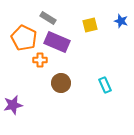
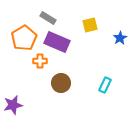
blue star: moved 1 px left, 17 px down; rotated 24 degrees clockwise
orange pentagon: rotated 15 degrees clockwise
orange cross: moved 1 px down
cyan rectangle: rotated 49 degrees clockwise
